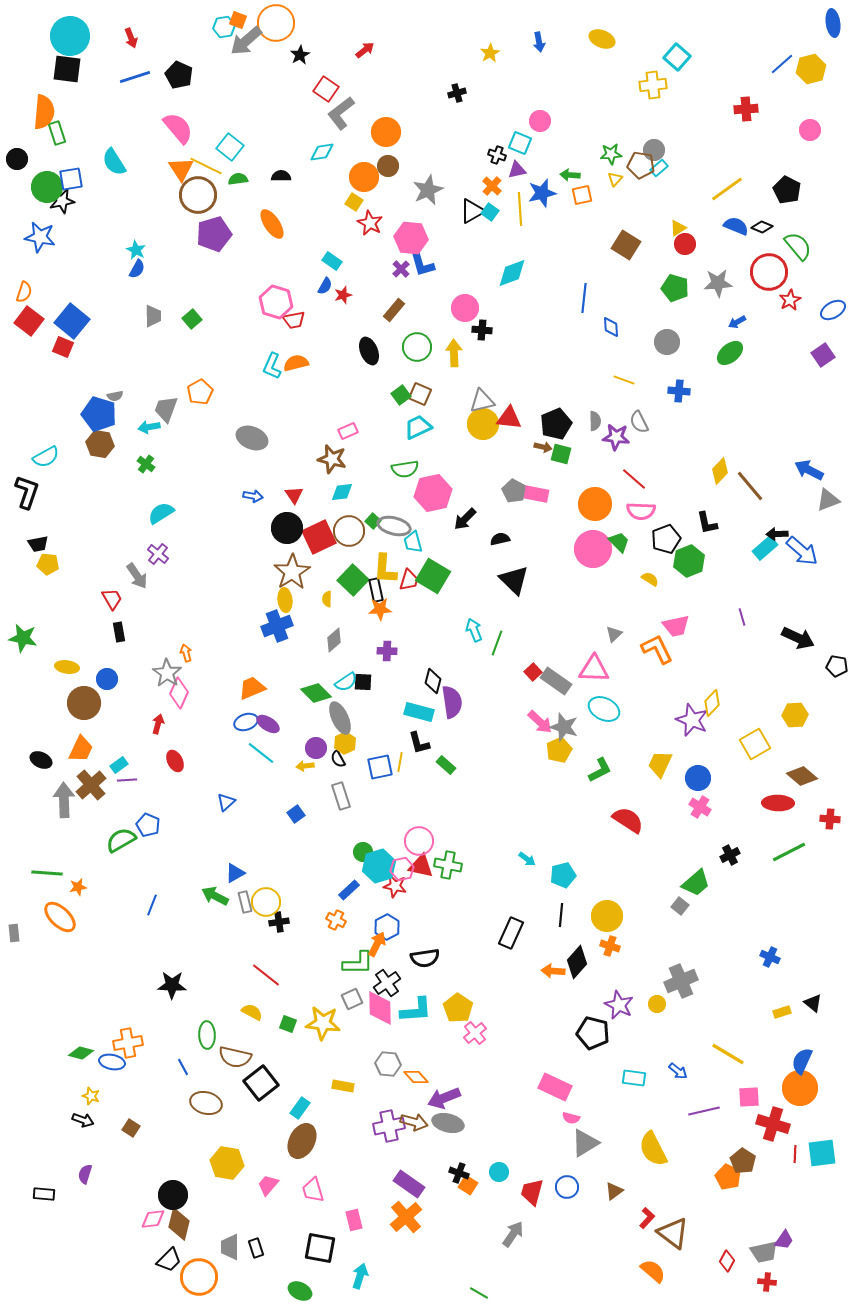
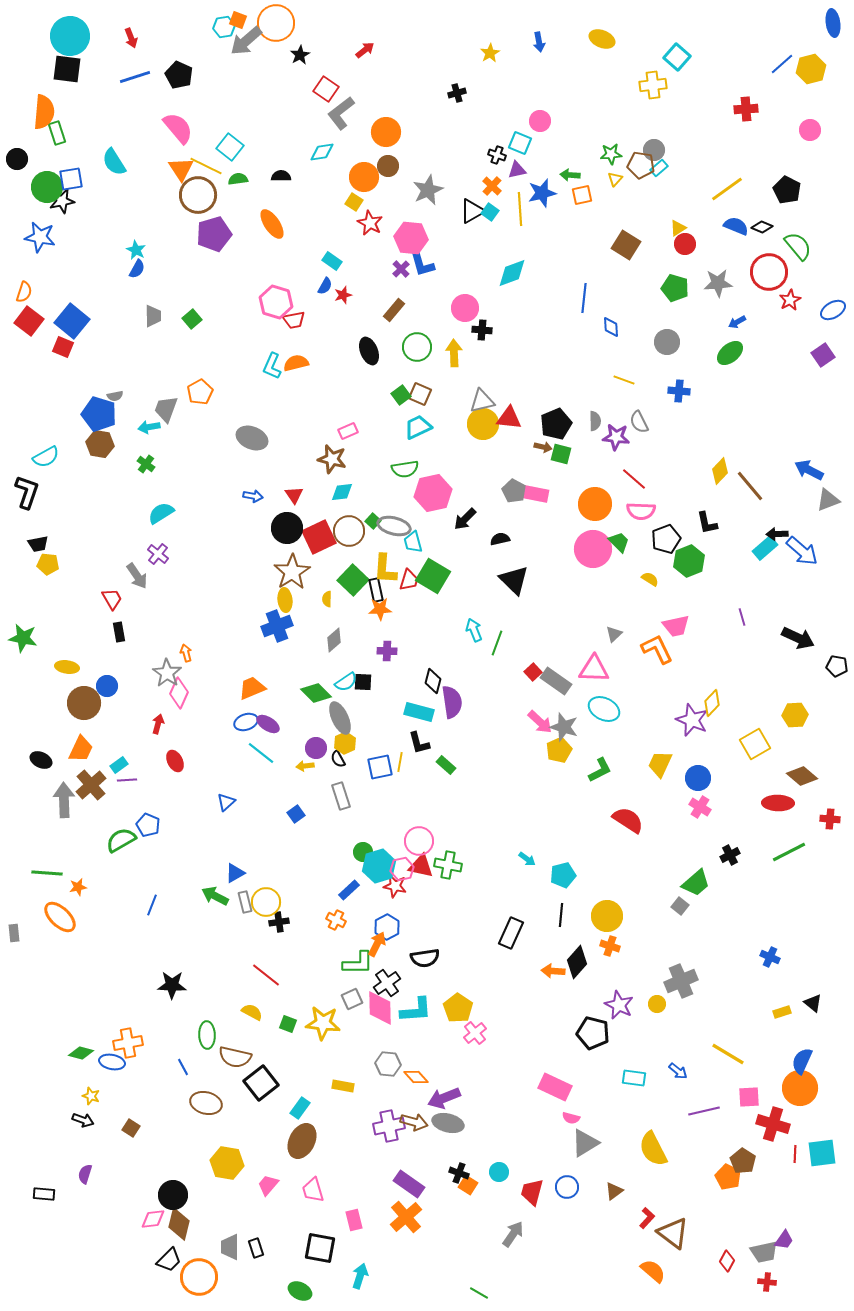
blue circle at (107, 679): moved 7 px down
